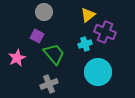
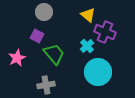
yellow triangle: rotated 42 degrees counterclockwise
cyan cross: moved 2 px right, 2 px down; rotated 24 degrees counterclockwise
gray cross: moved 3 px left, 1 px down; rotated 12 degrees clockwise
